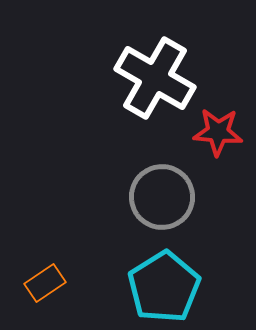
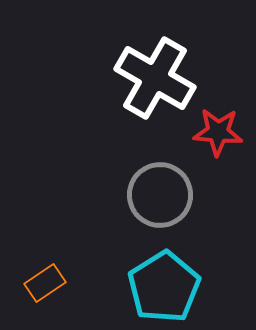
gray circle: moved 2 px left, 2 px up
